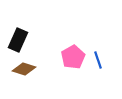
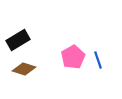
black rectangle: rotated 35 degrees clockwise
